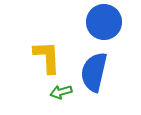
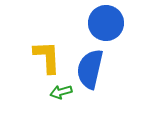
blue circle: moved 2 px right, 1 px down
blue semicircle: moved 4 px left, 3 px up
